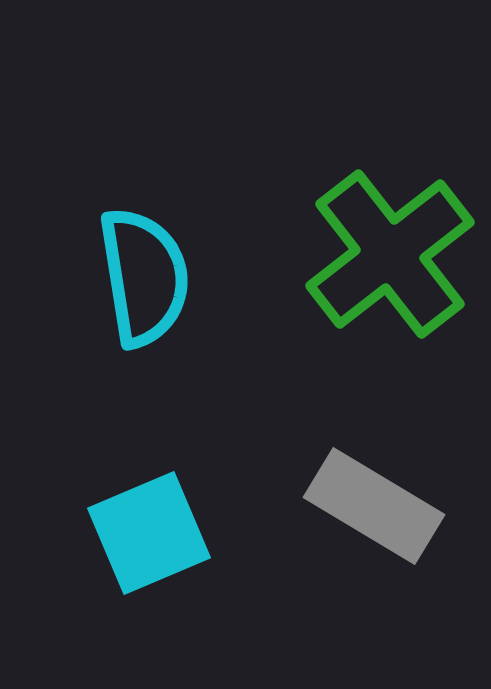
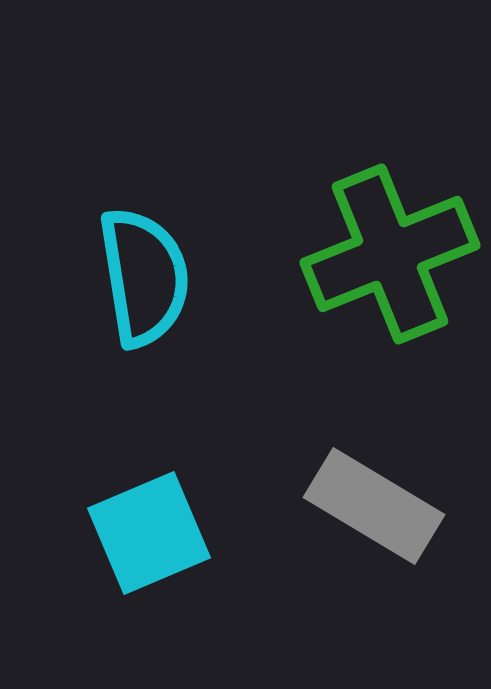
green cross: rotated 16 degrees clockwise
